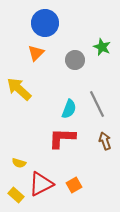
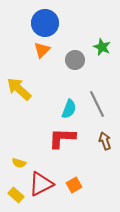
orange triangle: moved 6 px right, 3 px up
